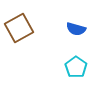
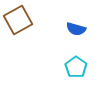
brown square: moved 1 px left, 8 px up
